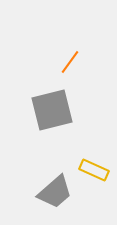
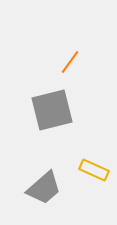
gray trapezoid: moved 11 px left, 4 px up
